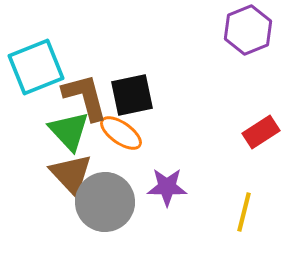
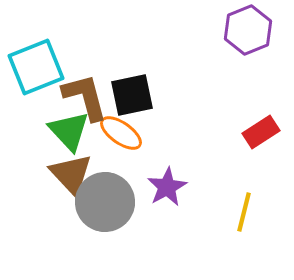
purple star: rotated 30 degrees counterclockwise
